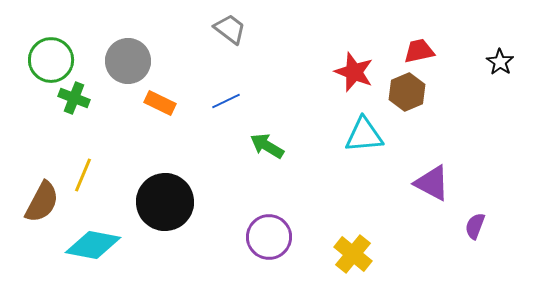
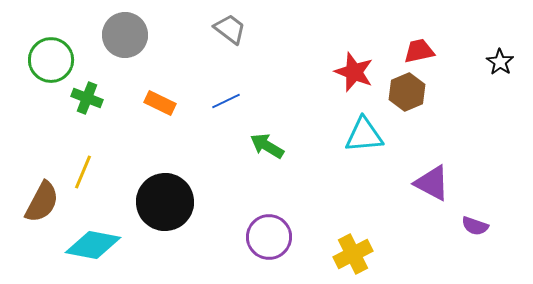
gray circle: moved 3 px left, 26 px up
green cross: moved 13 px right
yellow line: moved 3 px up
purple semicircle: rotated 92 degrees counterclockwise
yellow cross: rotated 24 degrees clockwise
